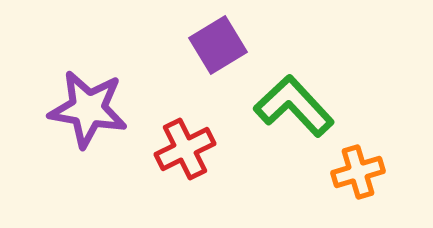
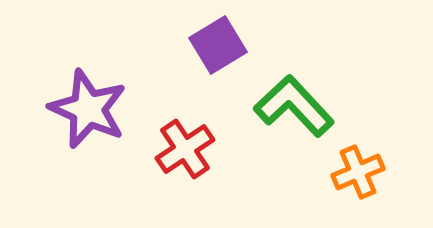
purple star: rotated 14 degrees clockwise
red cross: rotated 8 degrees counterclockwise
orange cross: rotated 6 degrees counterclockwise
